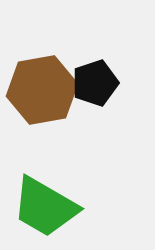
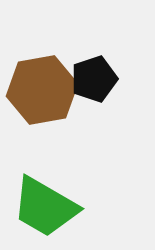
black pentagon: moved 1 px left, 4 px up
